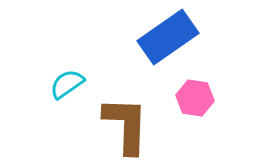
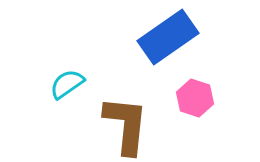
pink hexagon: rotated 9 degrees clockwise
brown L-shape: rotated 4 degrees clockwise
